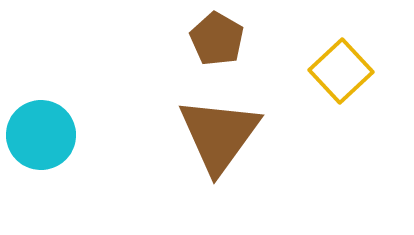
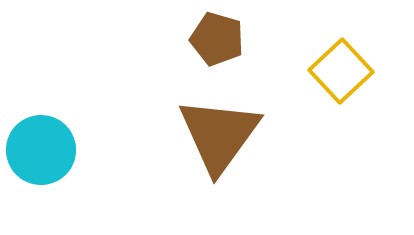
brown pentagon: rotated 14 degrees counterclockwise
cyan circle: moved 15 px down
